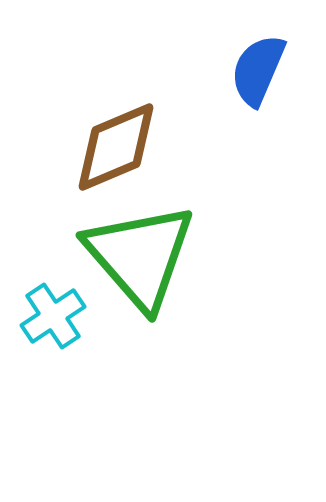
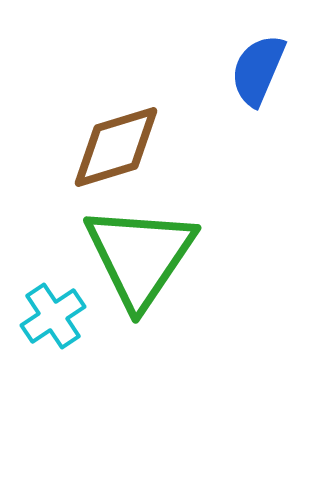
brown diamond: rotated 6 degrees clockwise
green triangle: rotated 15 degrees clockwise
